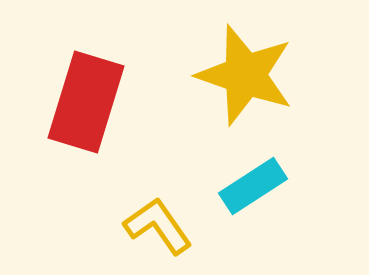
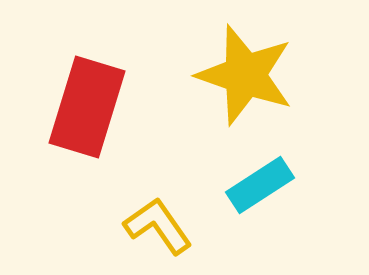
red rectangle: moved 1 px right, 5 px down
cyan rectangle: moved 7 px right, 1 px up
